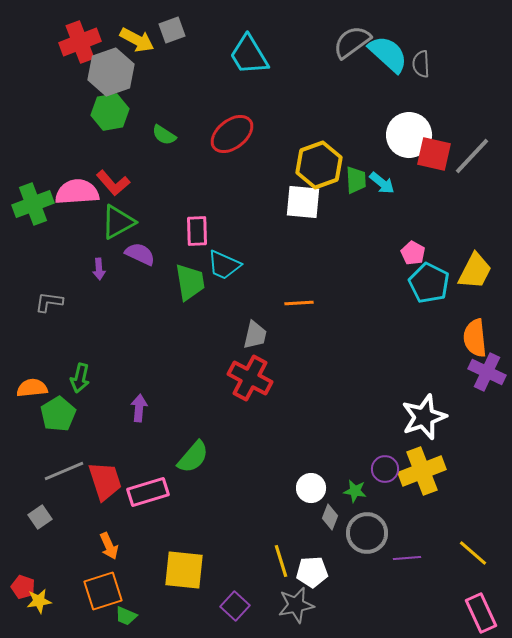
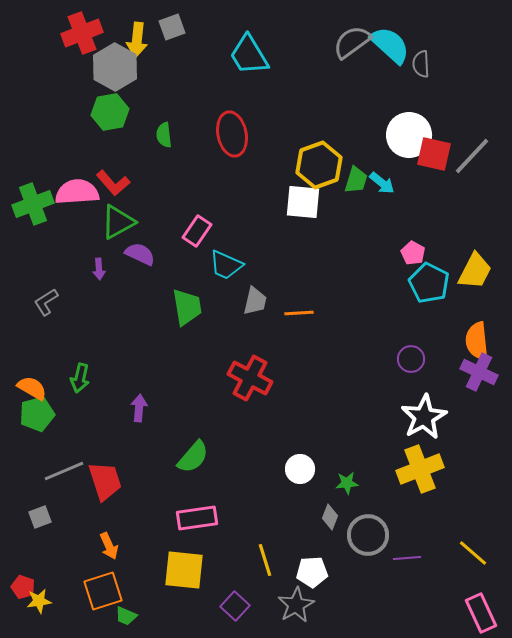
gray square at (172, 30): moved 3 px up
yellow arrow at (137, 40): rotated 68 degrees clockwise
red cross at (80, 42): moved 2 px right, 9 px up
cyan semicircle at (388, 54): moved 2 px right, 9 px up
gray hexagon at (111, 72): moved 4 px right, 5 px up; rotated 12 degrees counterclockwise
red ellipse at (232, 134): rotated 63 degrees counterclockwise
green semicircle at (164, 135): rotated 50 degrees clockwise
green trapezoid at (356, 180): rotated 20 degrees clockwise
pink rectangle at (197, 231): rotated 36 degrees clockwise
cyan trapezoid at (224, 265): moved 2 px right
green trapezoid at (190, 282): moved 3 px left, 25 px down
gray L-shape at (49, 302): moved 3 px left; rotated 40 degrees counterclockwise
orange line at (299, 303): moved 10 px down
gray trapezoid at (255, 335): moved 34 px up
orange semicircle at (475, 338): moved 2 px right, 3 px down
purple cross at (487, 372): moved 8 px left
orange semicircle at (32, 388): rotated 36 degrees clockwise
green pentagon at (58, 414): moved 21 px left; rotated 16 degrees clockwise
white star at (424, 417): rotated 9 degrees counterclockwise
purple circle at (385, 469): moved 26 px right, 110 px up
yellow cross at (422, 471): moved 2 px left, 2 px up
white circle at (311, 488): moved 11 px left, 19 px up
green star at (355, 491): moved 8 px left, 8 px up; rotated 15 degrees counterclockwise
pink rectangle at (148, 492): moved 49 px right, 26 px down; rotated 9 degrees clockwise
gray square at (40, 517): rotated 15 degrees clockwise
gray circle at (367, 533): moved 1 px right, 2 px down
yellow line at (281, 561): moved 16 px left, 1 px up
gray star at (296, 605): rotated 18 degrees counterclockwise
